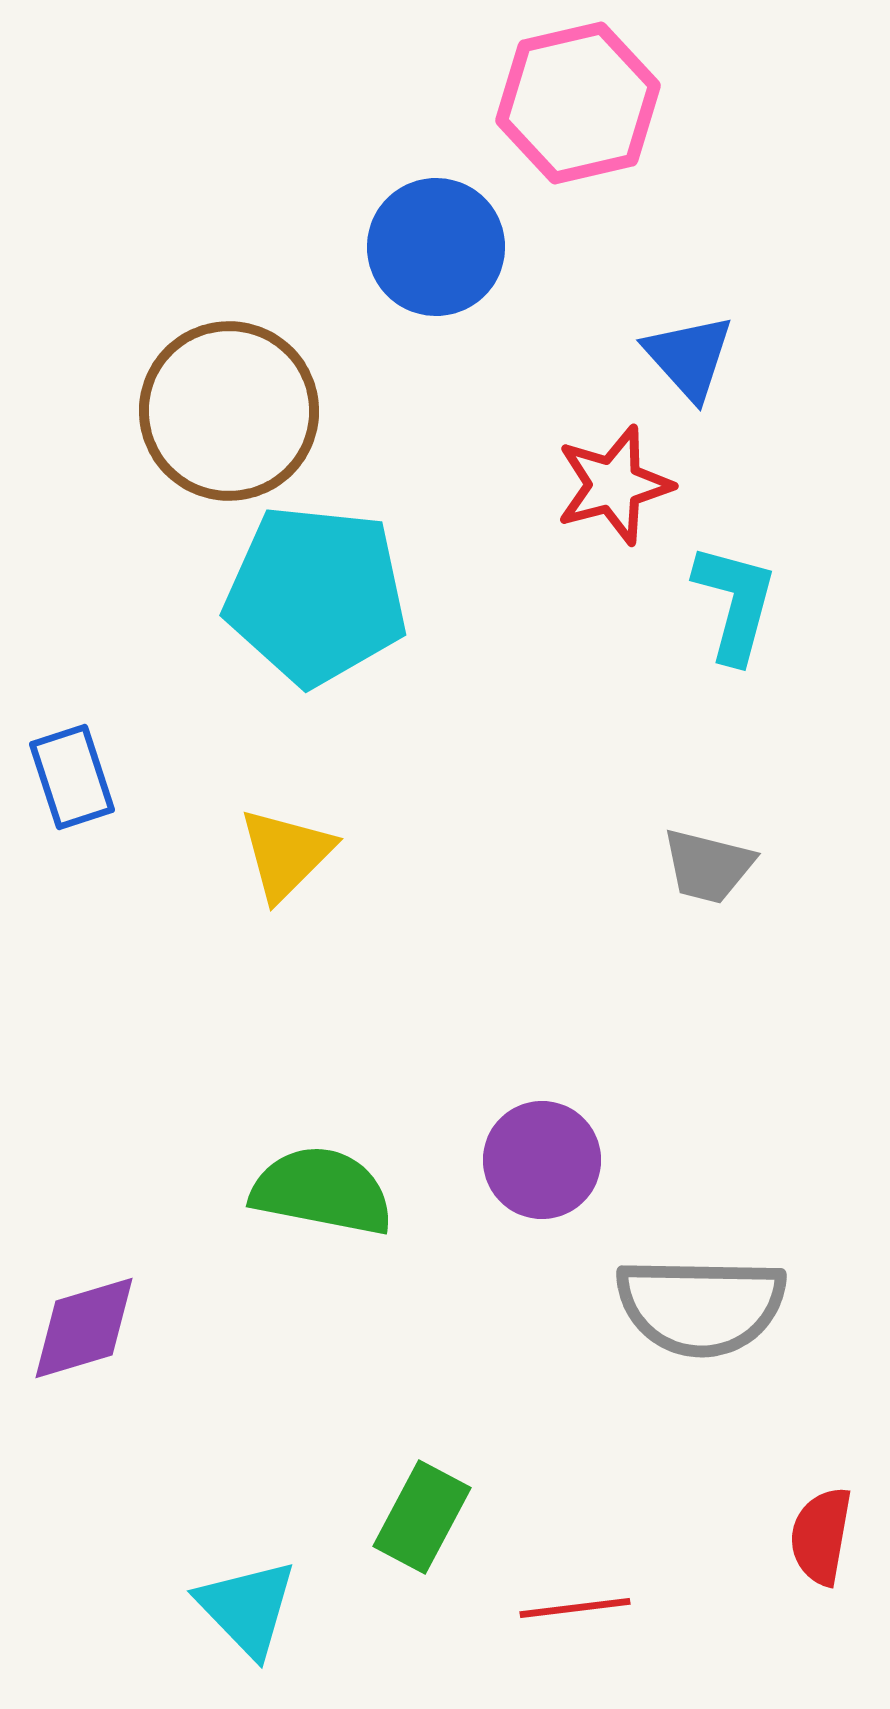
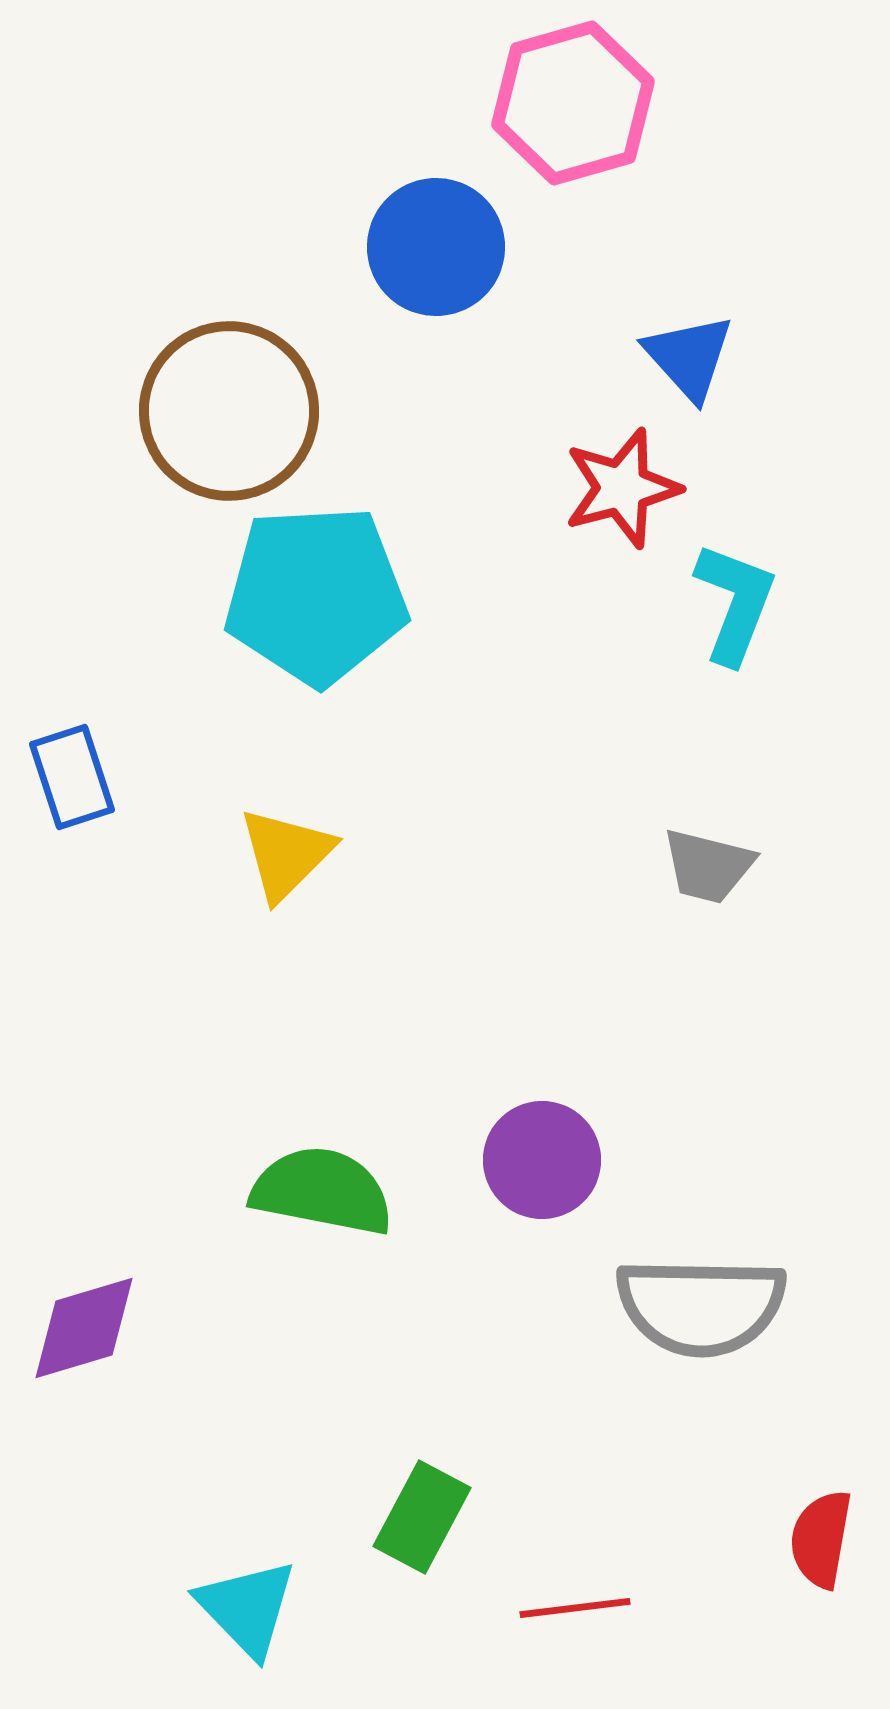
pink hexagon: moved 5 px left; rotated 3 degrees counterclockwise
red star: moved 8 px right, 3 px down
cyan pentagon: rotated 9 degrees counterclockwise
cyan L-shape: rotated 6 degrees clockwise
red semicircle: moved 3 px down
